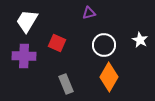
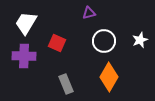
white trapezoid: moved 1 px left, 2 px down
white star: rotated 21 degrees clockwise
white circle: moved 4 px up
